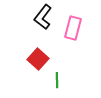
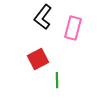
red square: rotated 20 degrees clockwise
